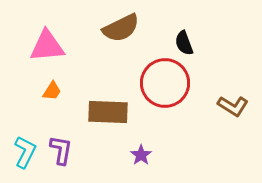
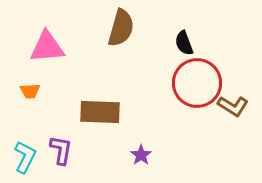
brown semicircle: rotated 48 degrees counterclockwise
pink triangle: moved 1 px down
red circle: moved 32 px right
orange trapezoid: moved 22 px left; rotated 55 degrees clockwise
brown rectangle: moved 8 px left
cyan L-shape: moved 5 px down
